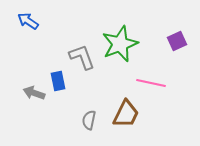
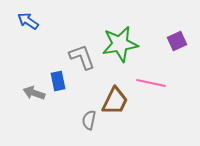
green star: rotated 12 degrees clockwise
brown trapezoid: moved 11 px left, 13 px up
